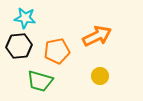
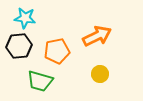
yellow circle: moved 2 px up
